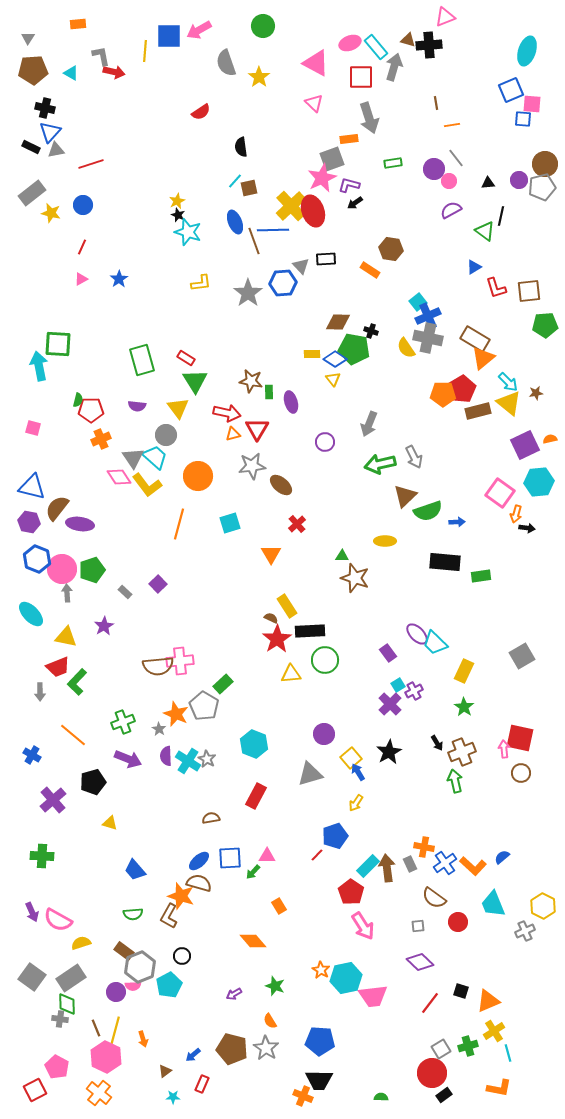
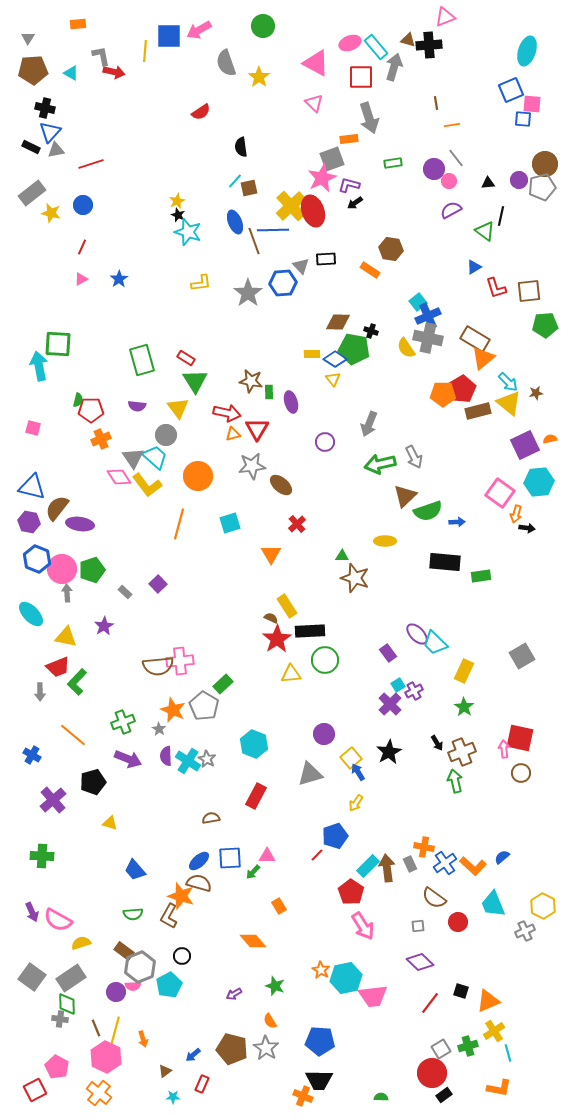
orange star at (176, 714): moved 3 px left, 4 px up
